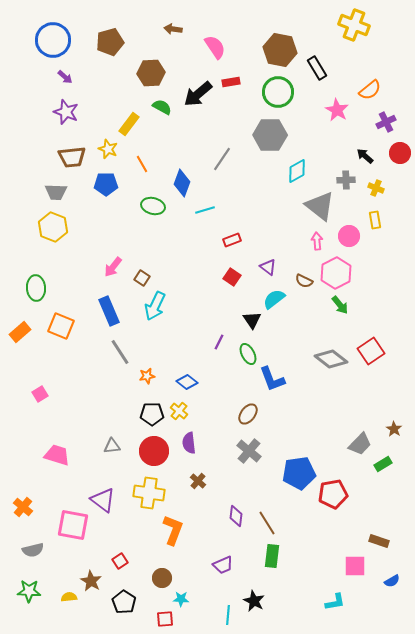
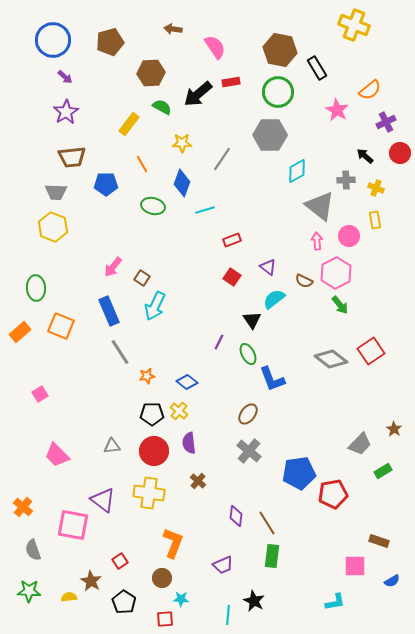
purple star at (66, 112): rotated 20 degrees clockwise
yellow star at (108, 149): moved 74 px right, 6 px up; rotated 24 degrees counterclockwise
pink trapezoid at (57, 455): rotated 152 degrees counterclockwise
green rectangle at (383, 464): moved 7 px down
orange L-shape at (173, 530): moved 13 px down
gray semicircle at (33, 550): rotated 85 degrees clockwise
